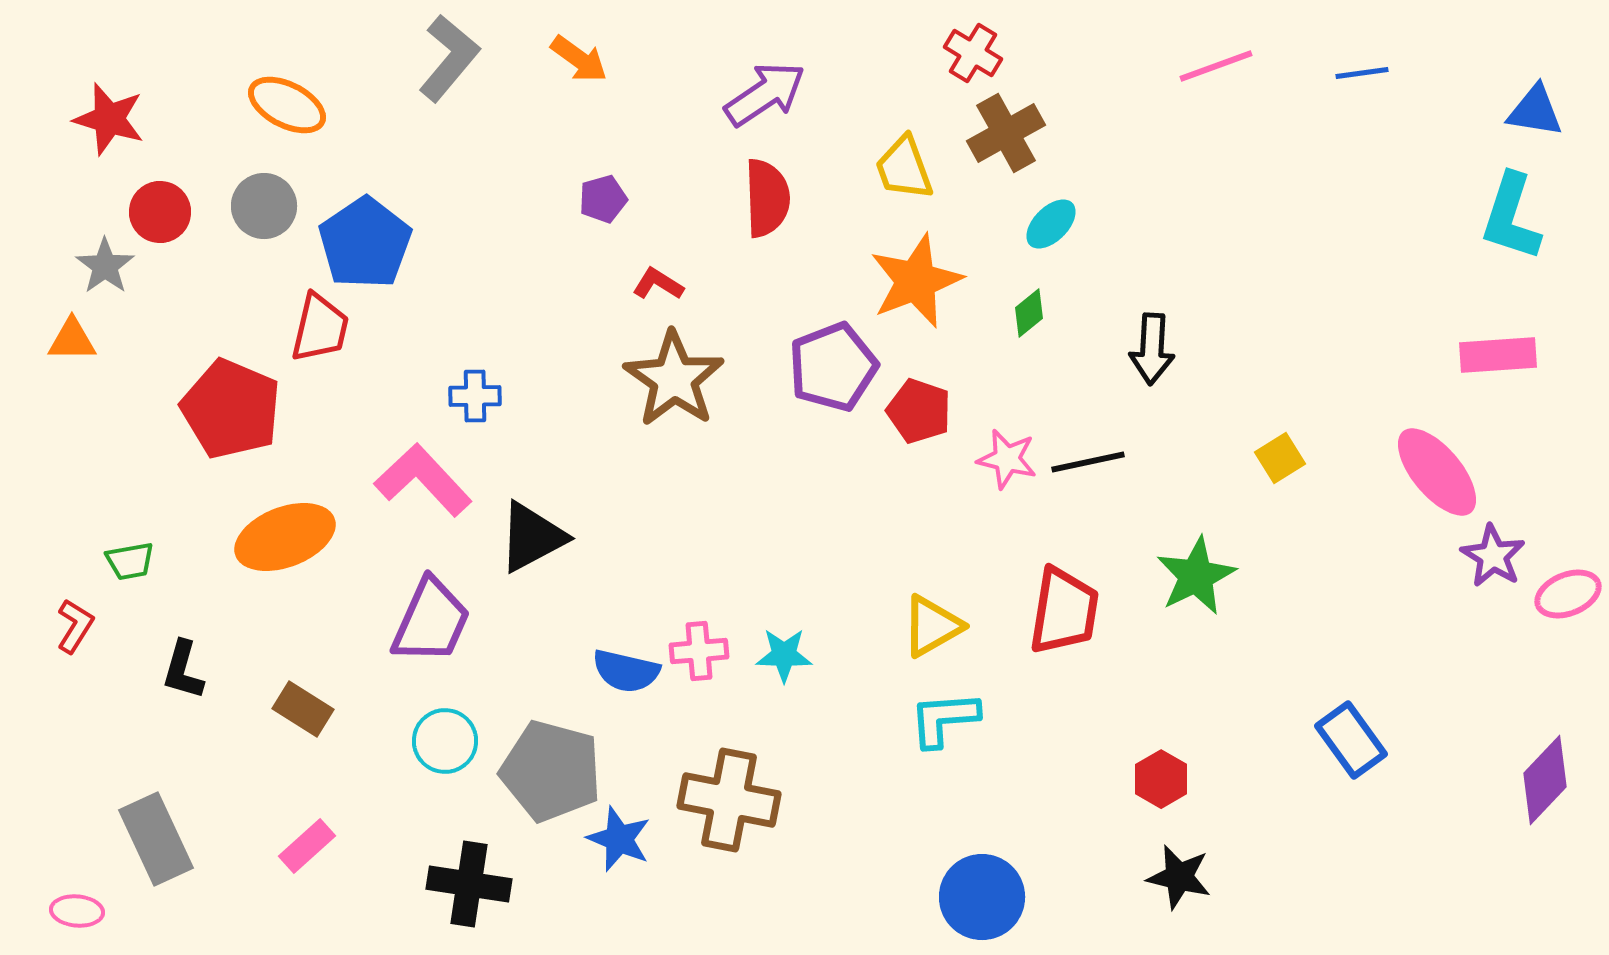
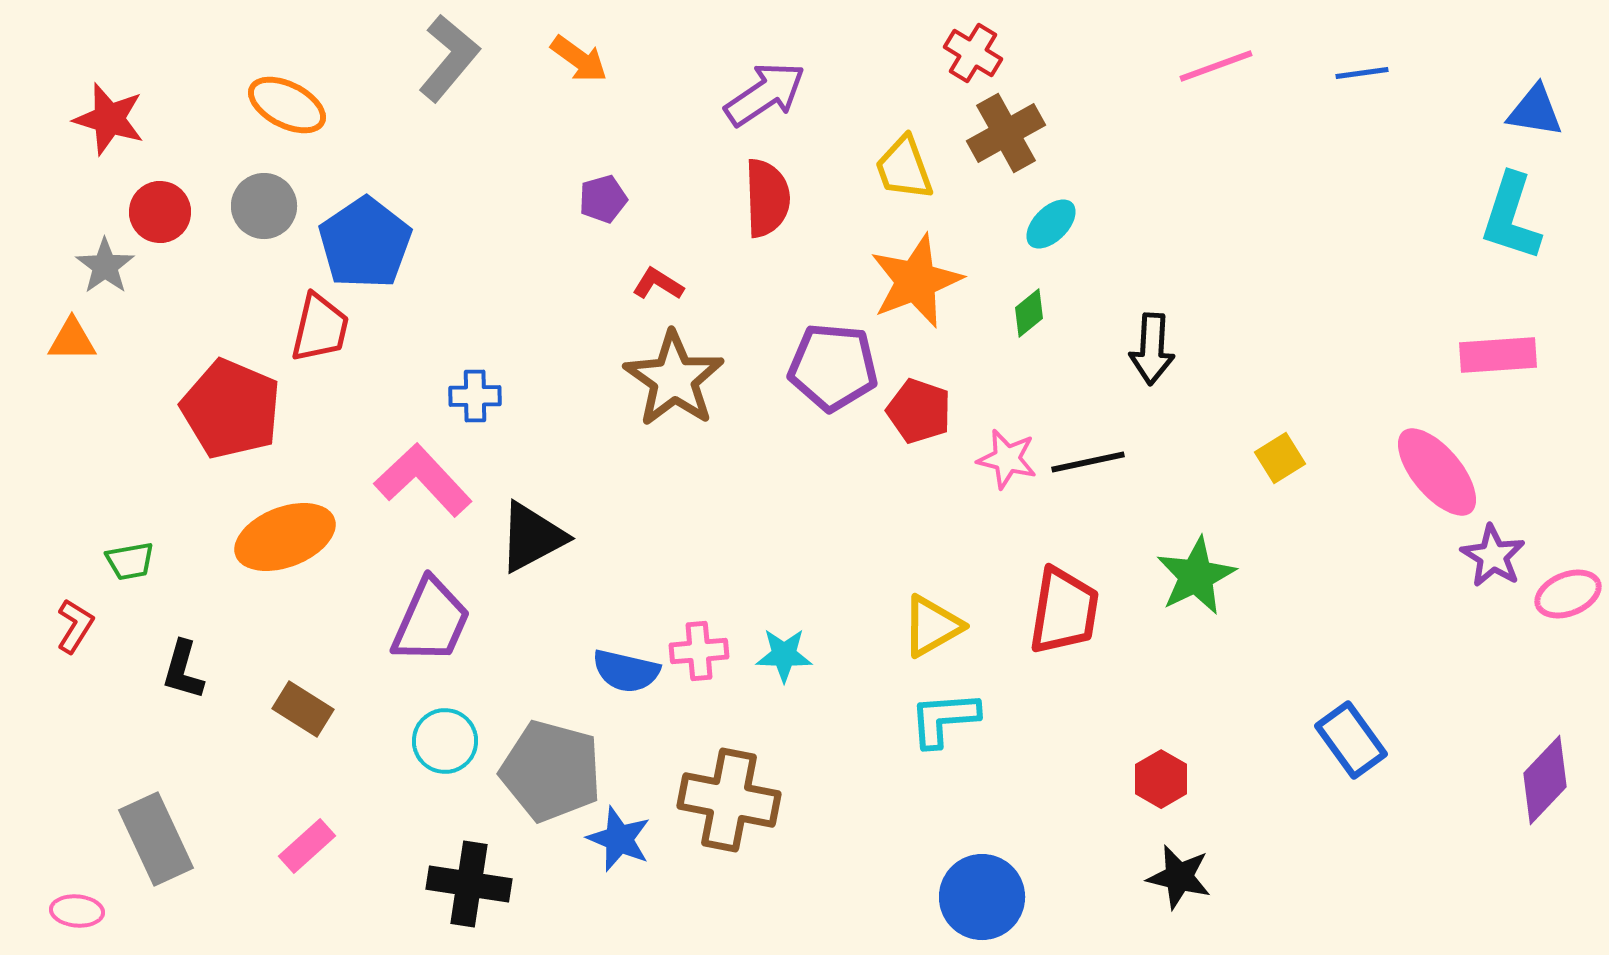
purple pentagon at (833, 367): rotated 26 degrees clockwise
